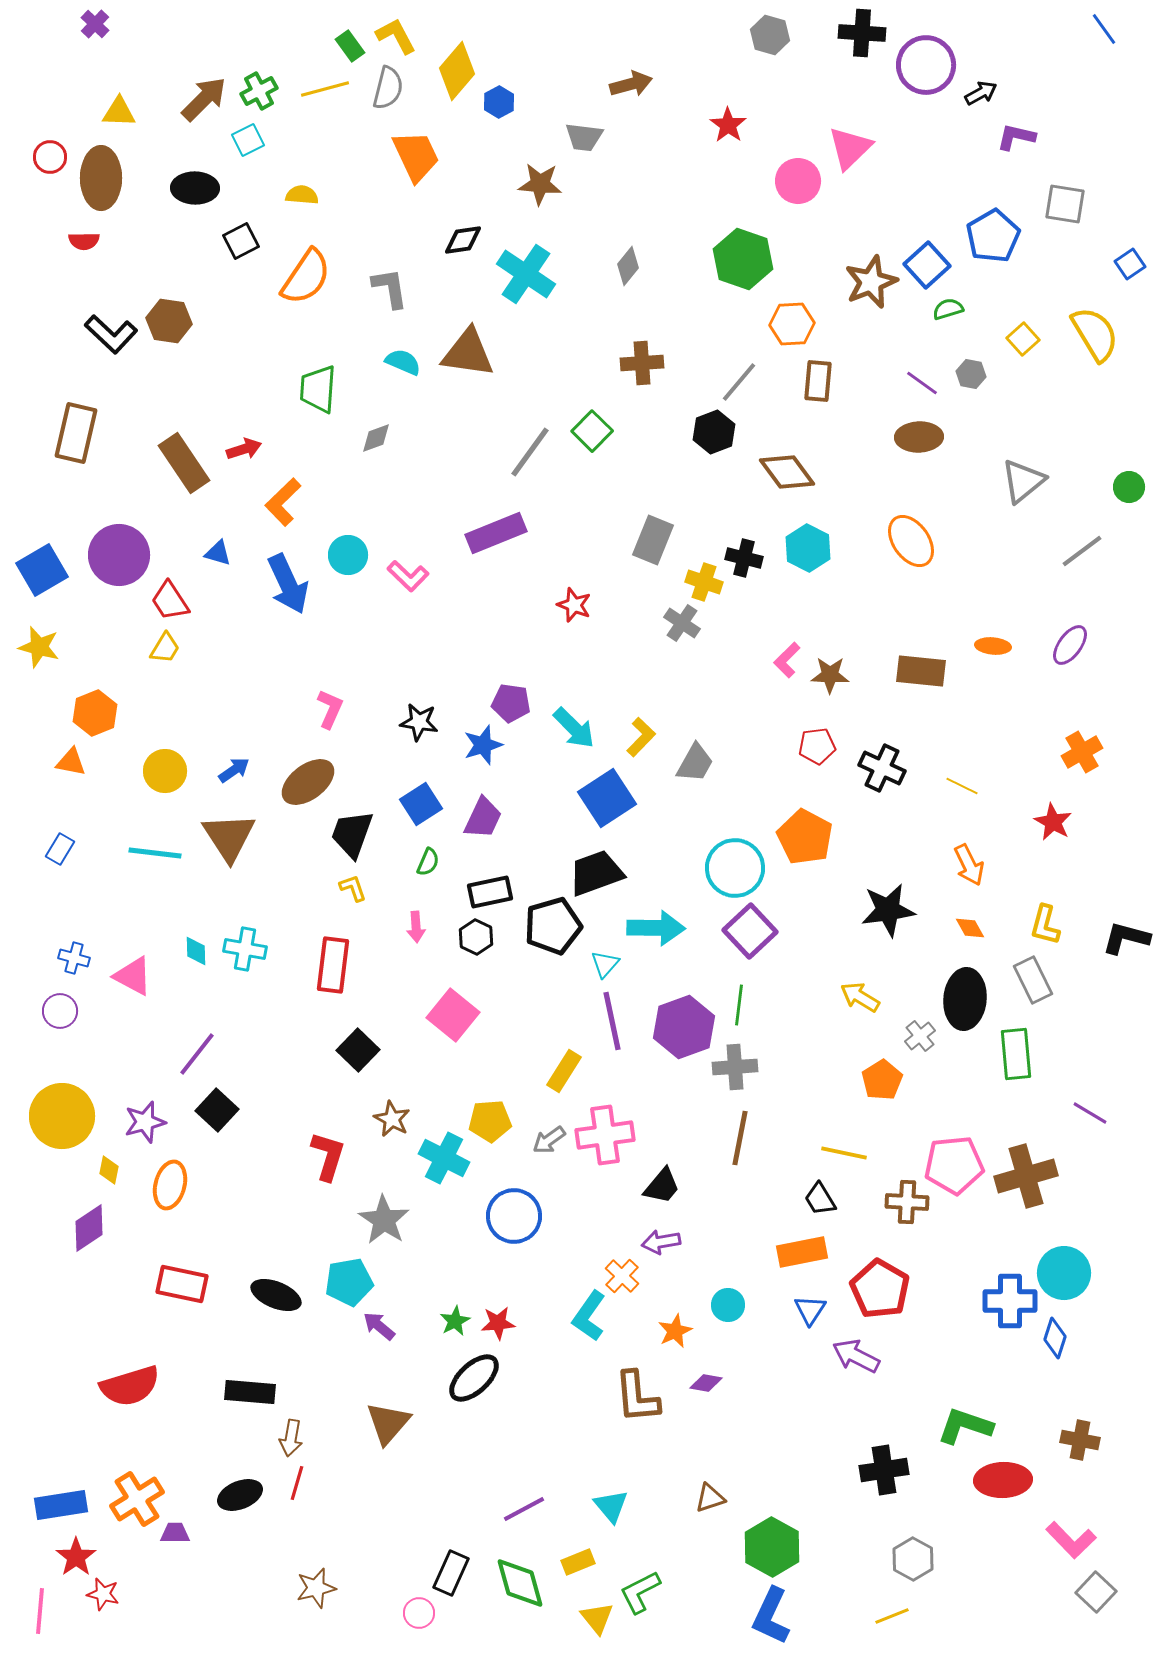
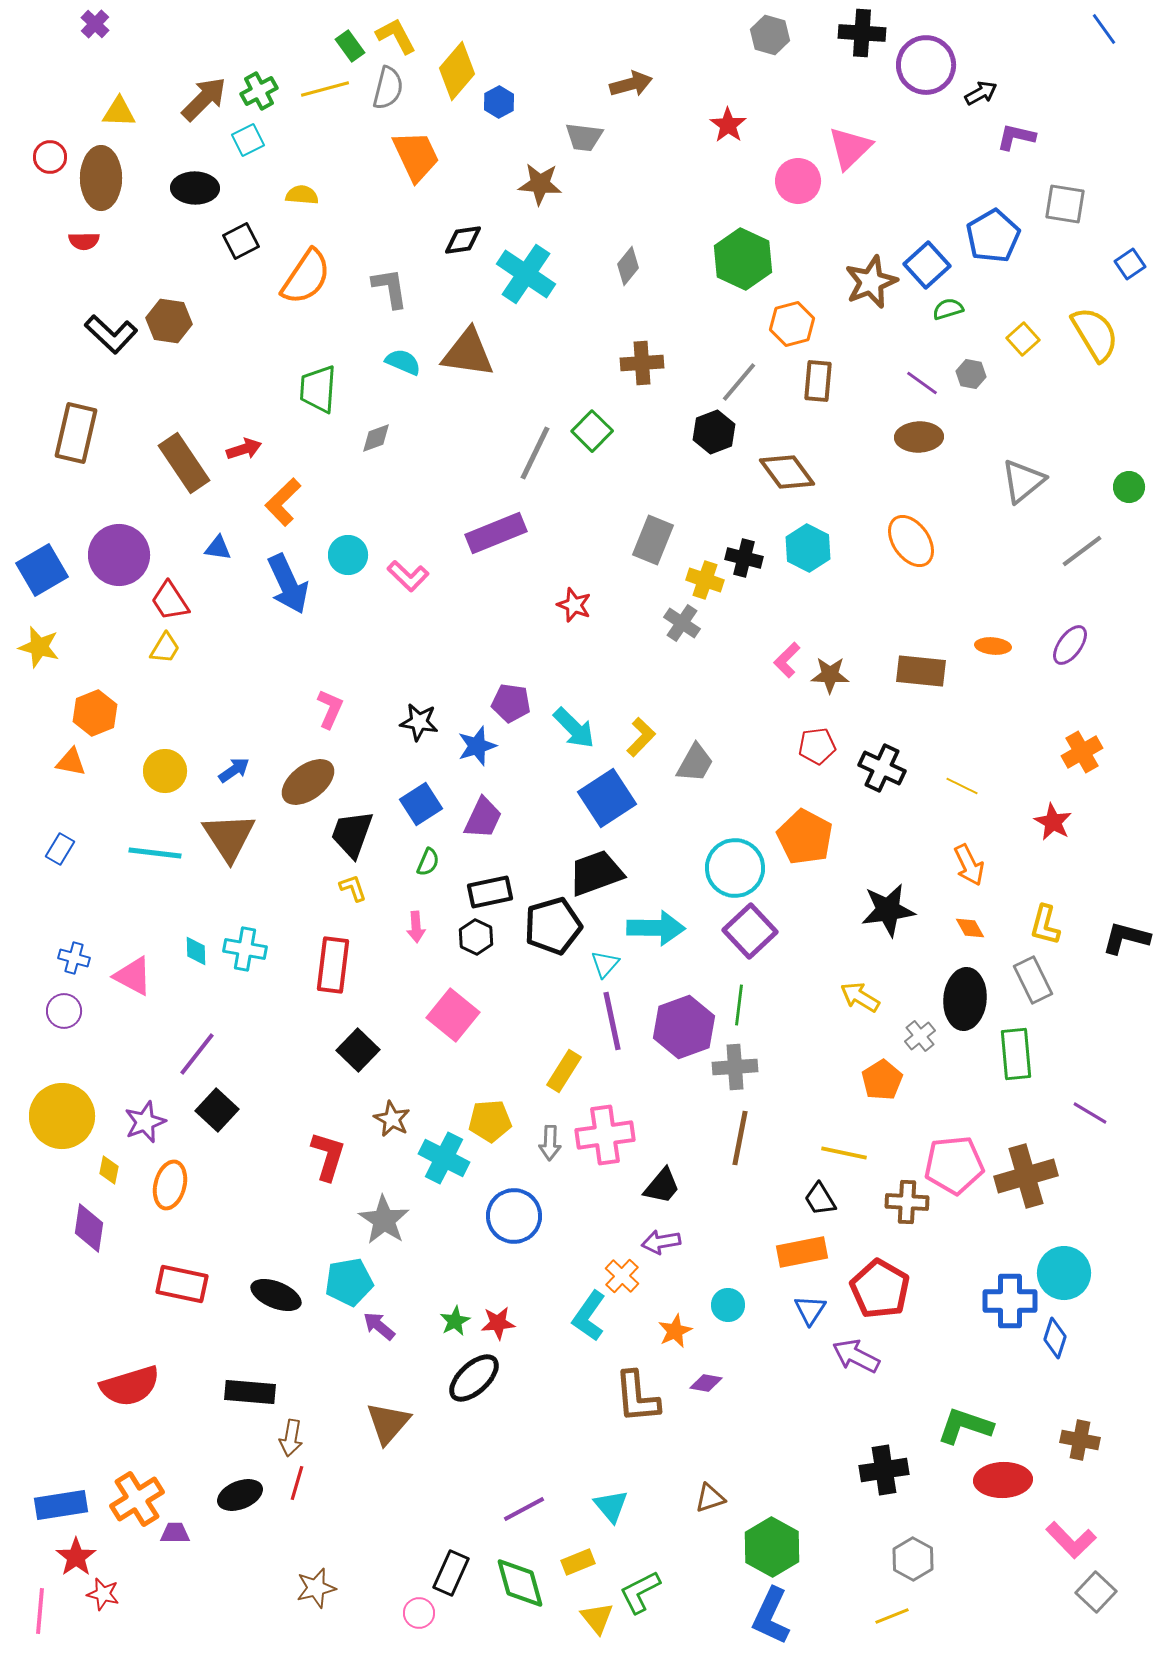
green hexagon at (743, 259): rotated 6 degrees clockwise
orange hexagon at (792, 324): rotated 12 degrees counterclockwise
gray line at (530, 452): moved 5 px right, 1 px down; rotated 10 degrees counterclockwise
blue triangle at (218, 553): moved 5 px up; rotated 8 degrees counterclockwise
yellow cross at (704, 582): moved 1 px right, 2 px up
blue star at (483, 745): moved 6 px left, 1 px down
purple circle at (60, 1011): moved 4 px right
purple star at (145, 1122): rotated 6 degrees counterclockwise
gray arrow at (549, 1140): moved 1 px right, 3 px down; rotated 52 degrees counterclockwise
purple diamond at (89, 1228): rotated 48 degrees counterclockwise
